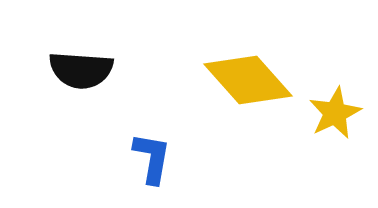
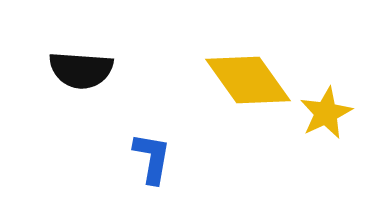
yellow diamond: rotated 6 degrees clockwise
yellow star: moved 9 px left
